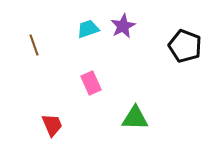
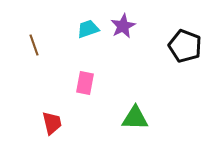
pink rectangle: moved 6 px left; rotated 35 degrees clockwise
red trapezoid: moved 2 px up; rotated 10 degrees clockwise
